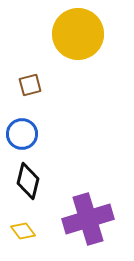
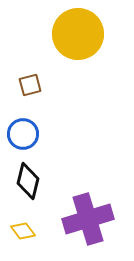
blue circle: moved 1 px right
